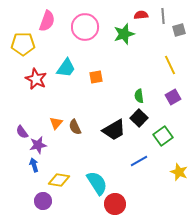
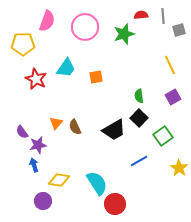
yellow star: moved 4 px up; rotated 12 degrees clockwise
